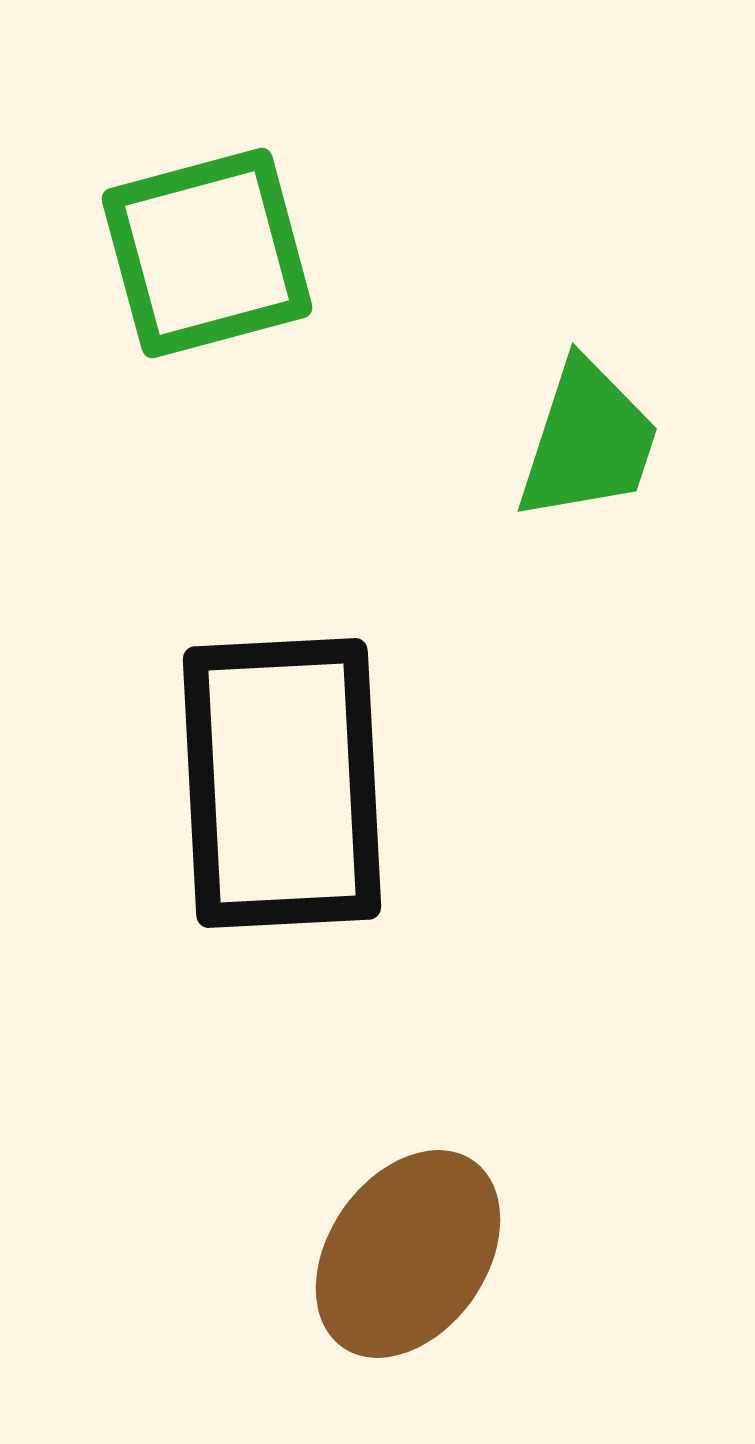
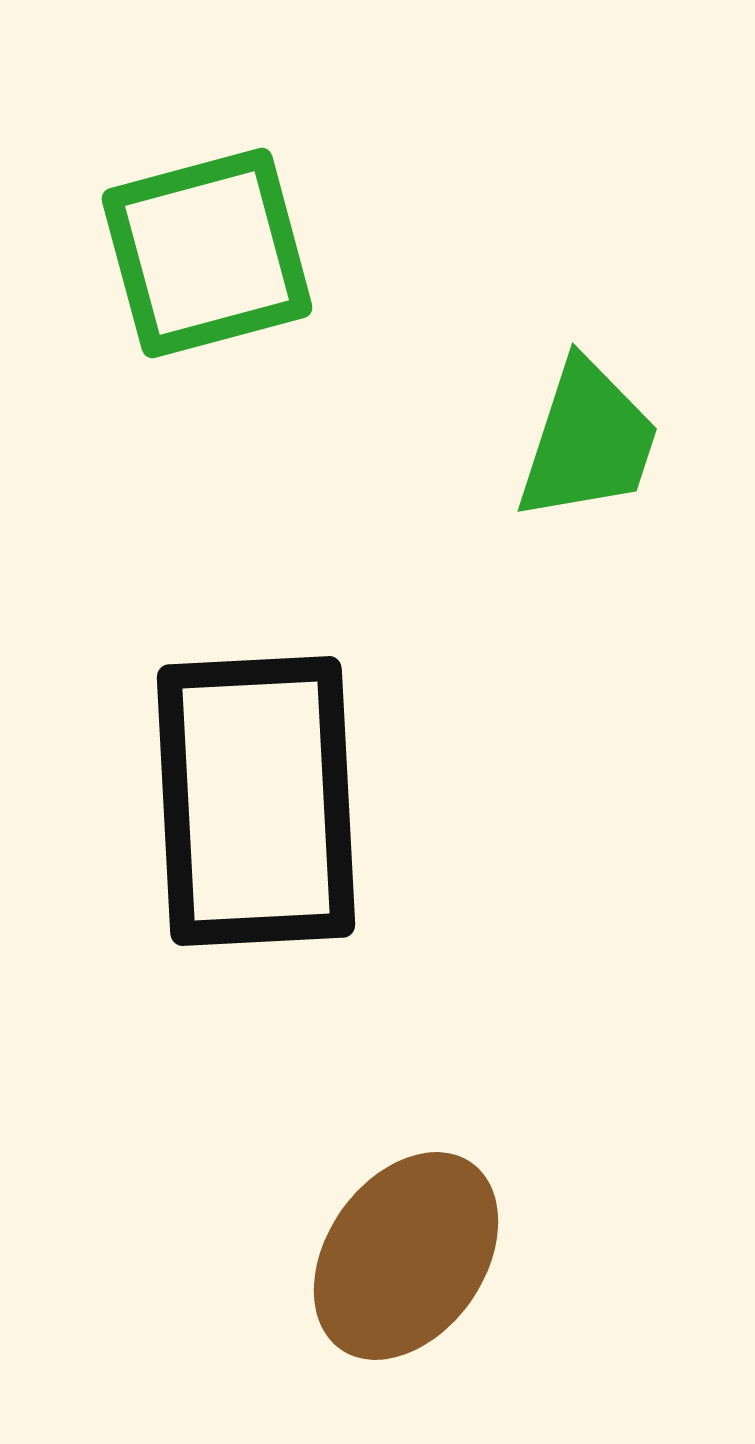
black rectangle: moved 26 px left, 18 px down
brown ellipse: moved 2 px left, 2 px down
